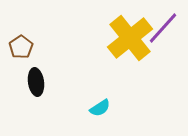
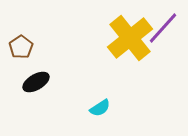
black ellipse: rotated 68 degrees clockwise
